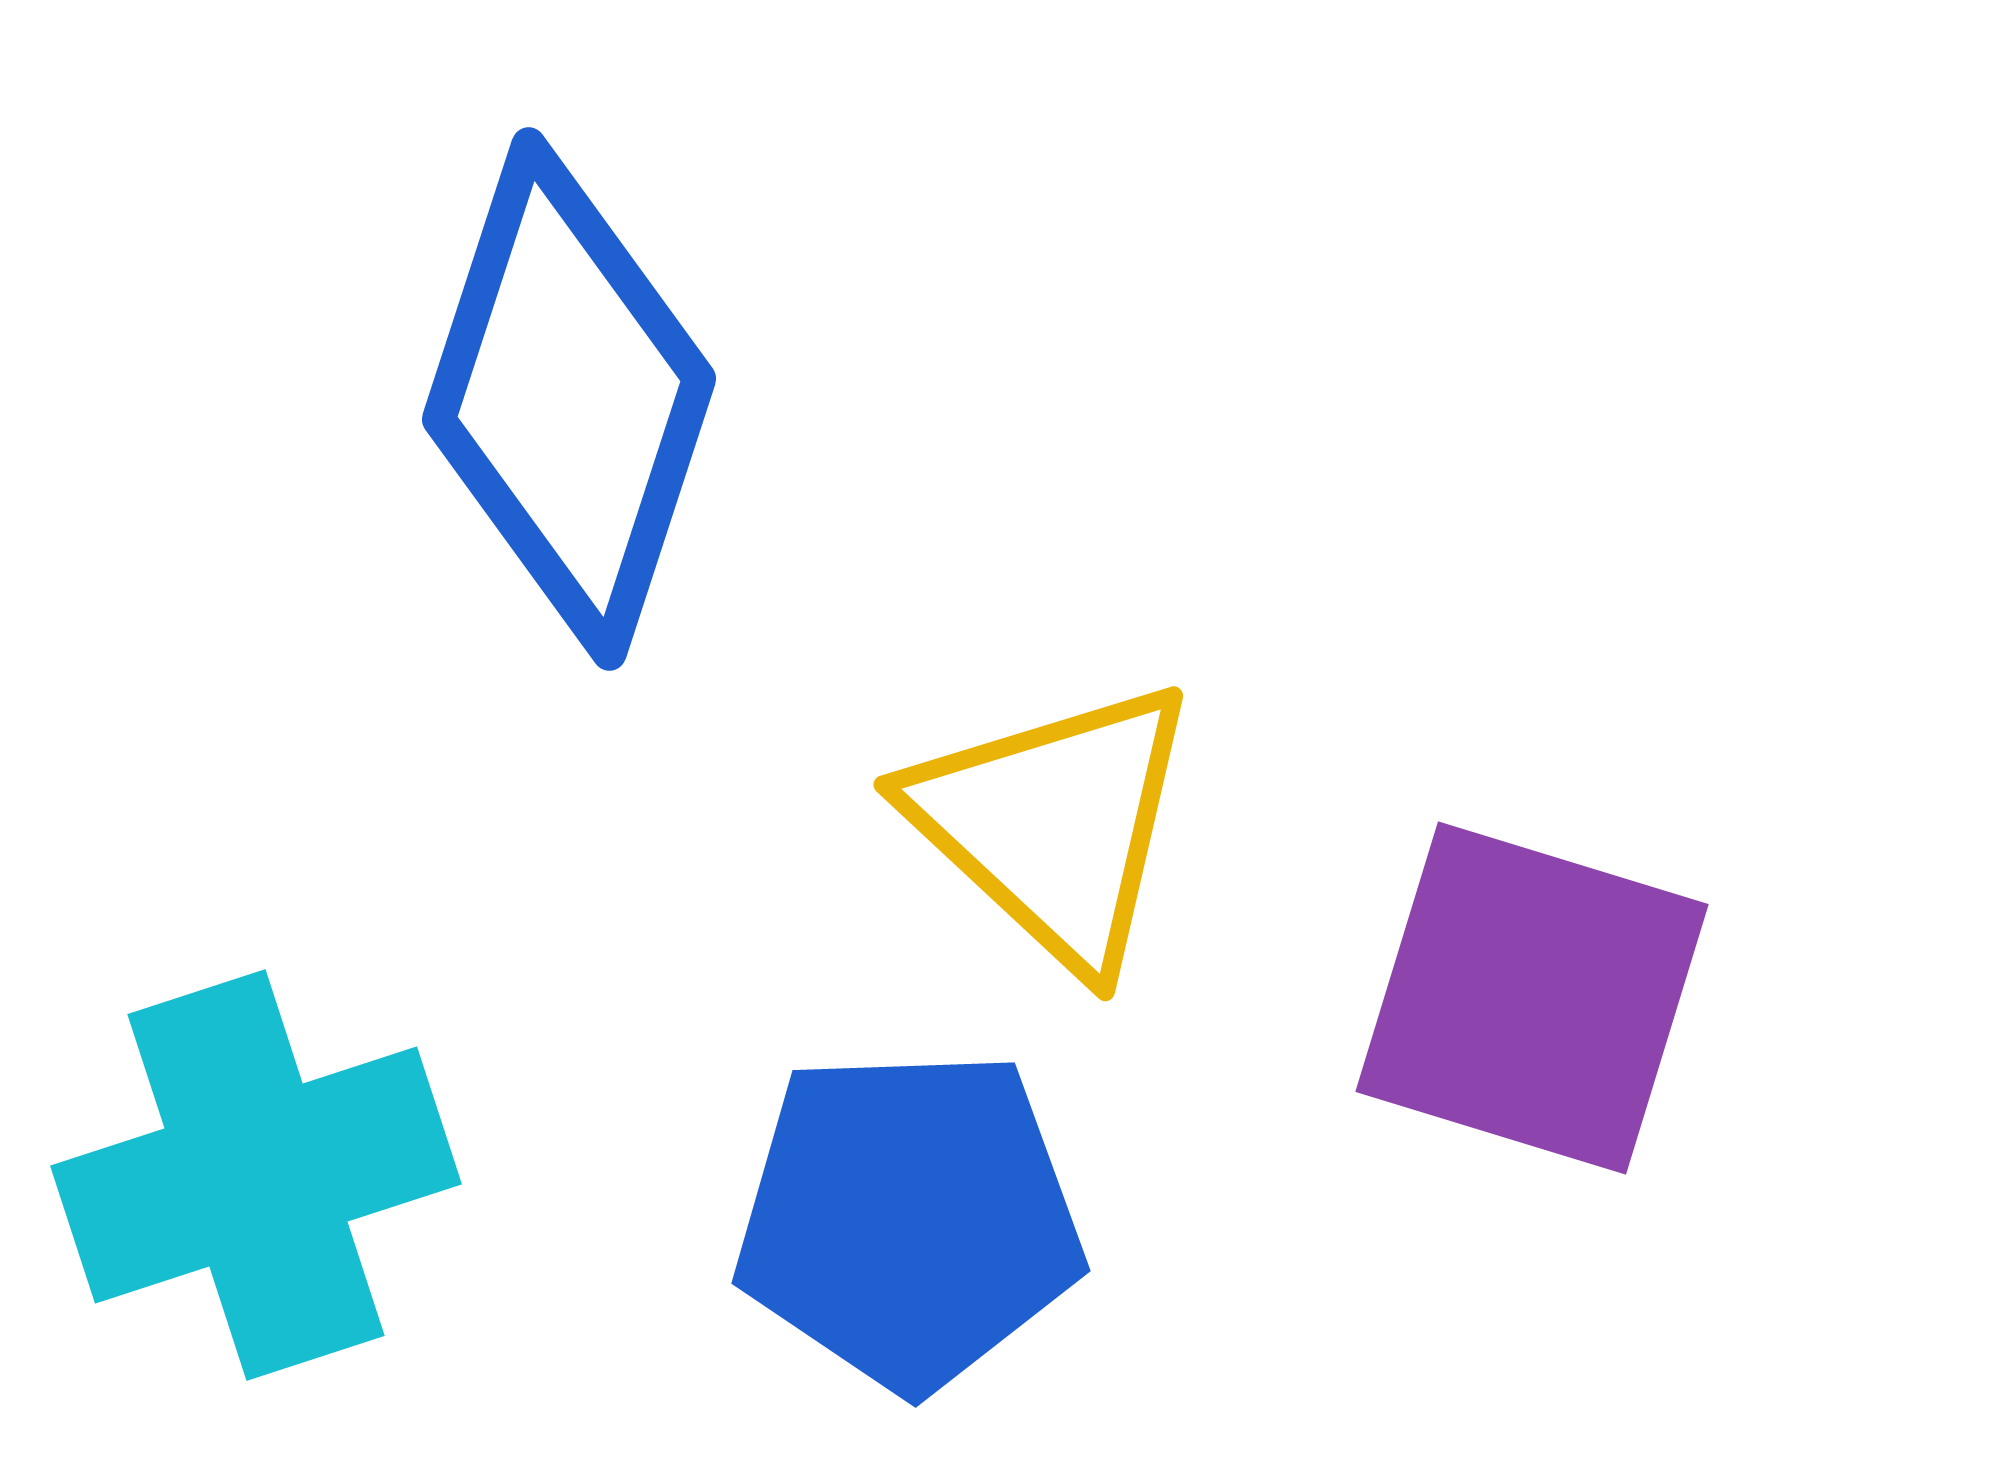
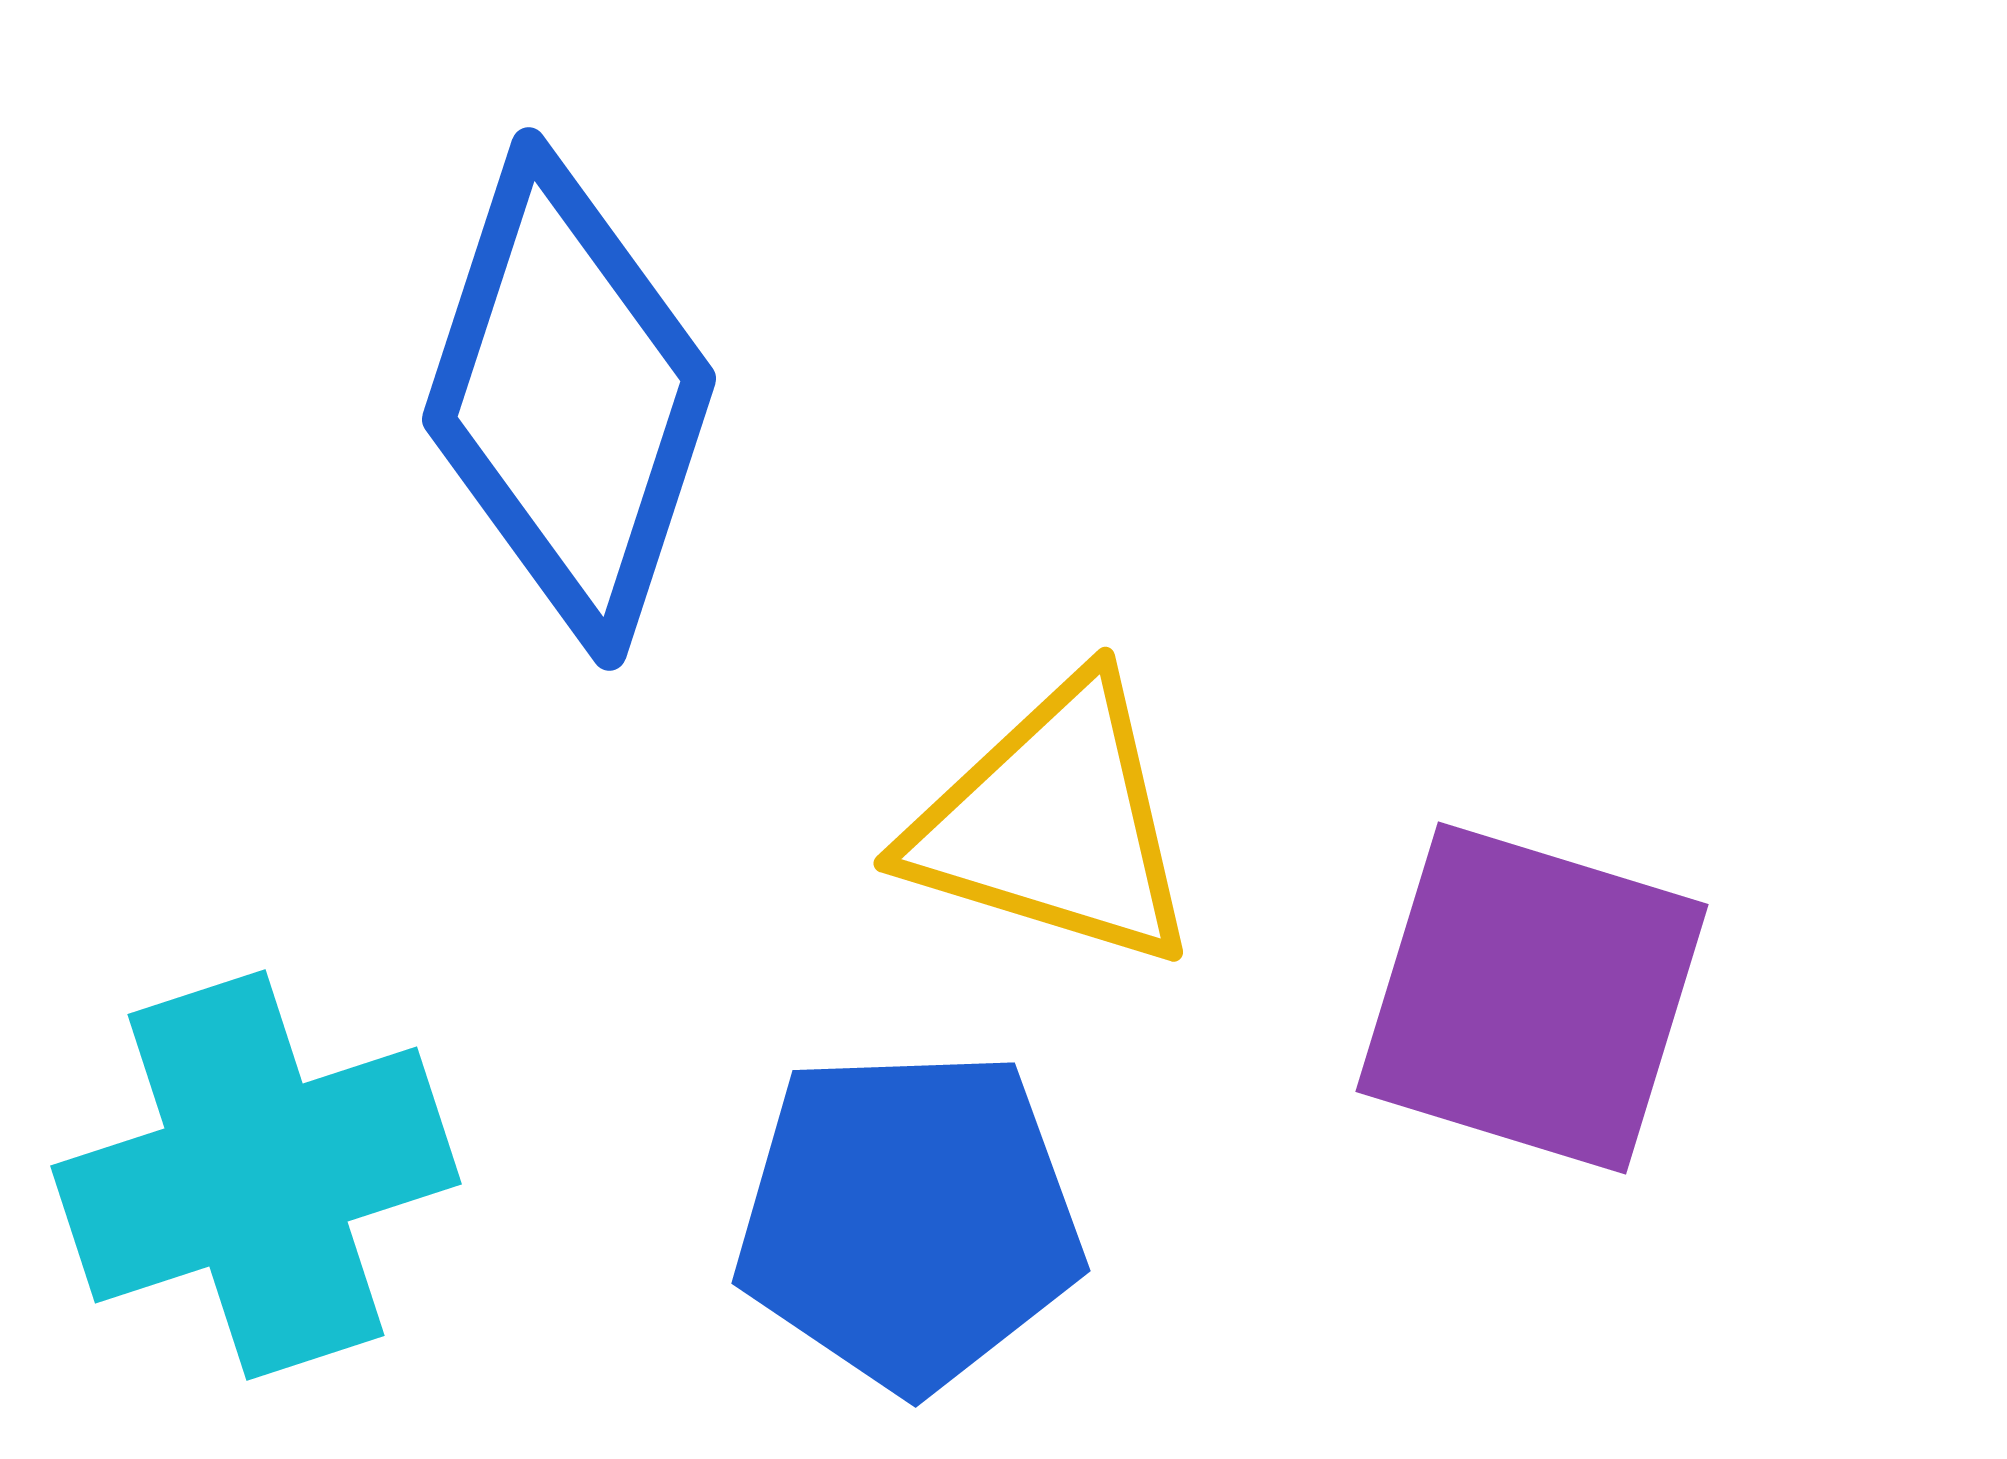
yellow triangle: rotated 26 degrees counterclockwise
